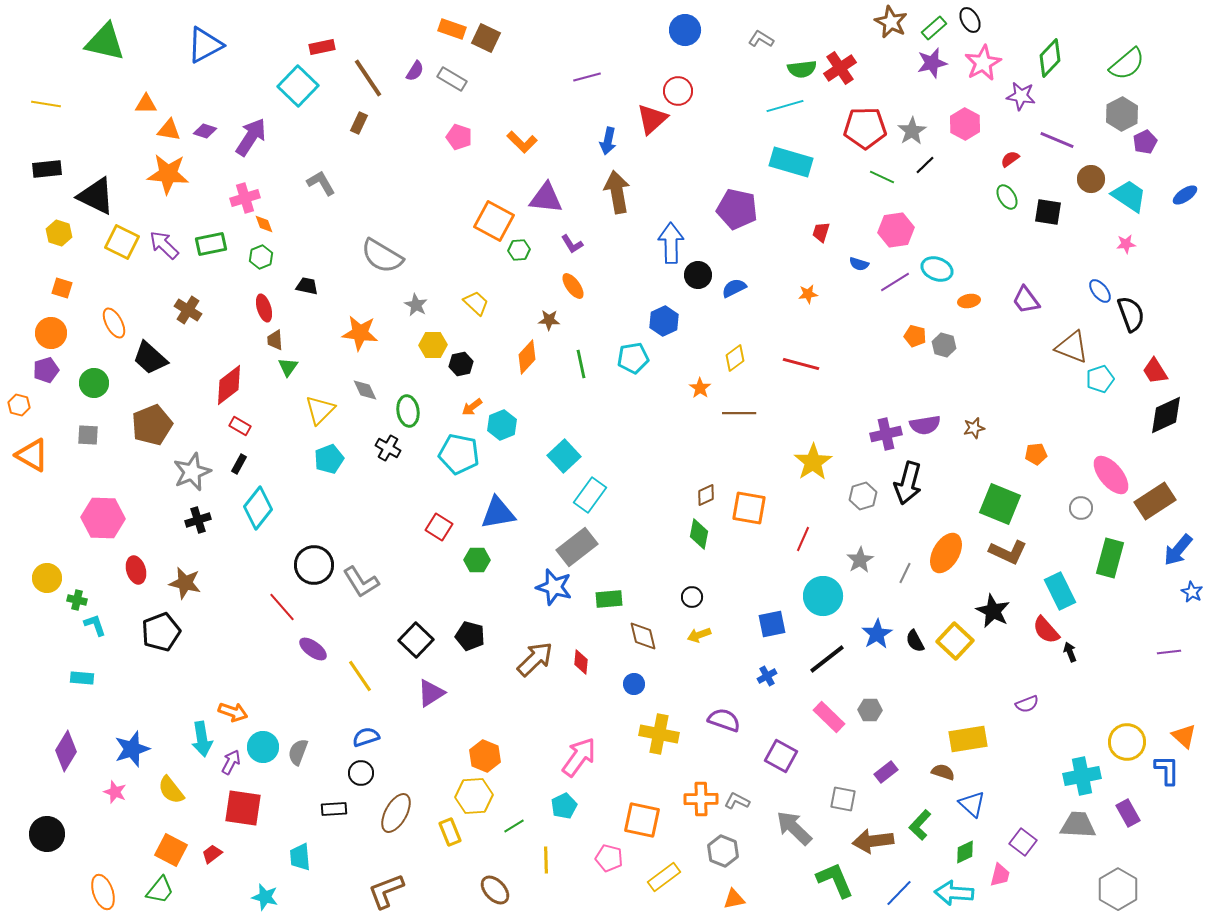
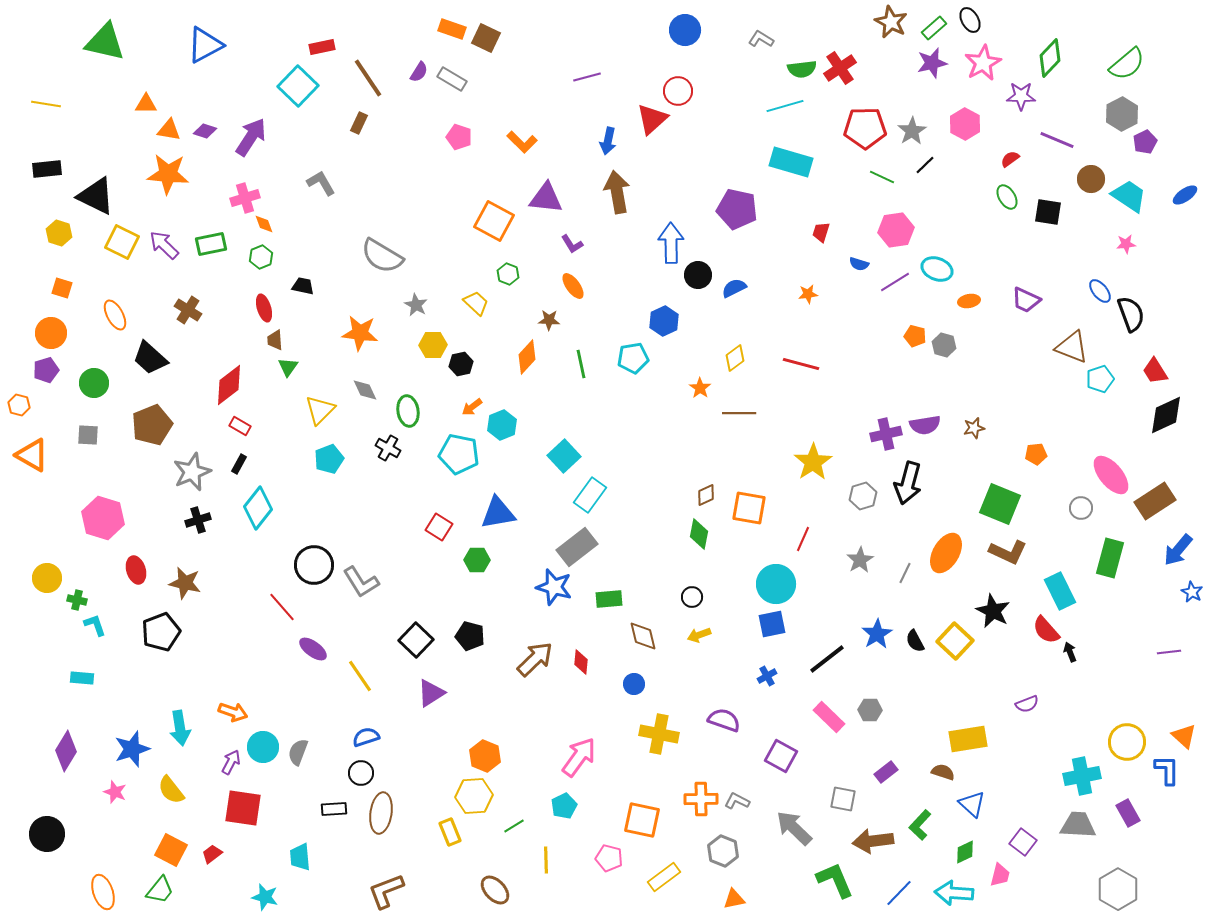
purple semicircle at (415, 71): moved 4 px right, 1 px down
purple star at (1021, 96): rotated 8 degrees counterclockwise
green hexagon at (519, 250): moved 11 px left, 24 px down; rotated 25 degrees clockwise
black trapezoid at (307, 286): moved 4 px left
purple trapezoid at (1026, 300): rotated 28 degrees counterclockwise
orange ellipse at (114, 323): moved 1 px right, 8 px up
pink hexagon at (103, 518): rotated 15 degrees clockwise
cyan circle at (823, 596): moved 47 px left, 12 px up
cyan arrow at (202, 739): moved 22 px left, 11 px up
brown ellipse at (396, 813): moved 15 px left; rotated 21 degrees counterclockwise
